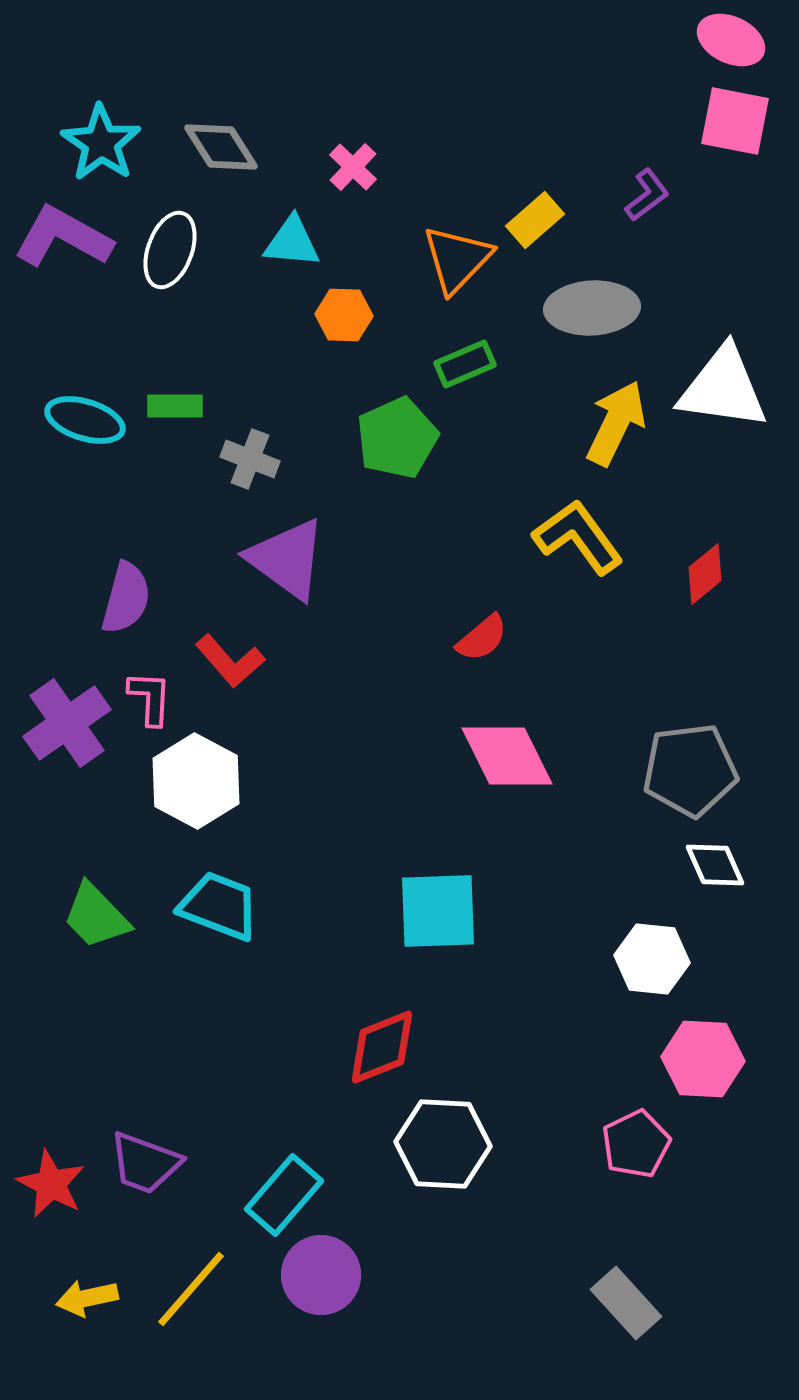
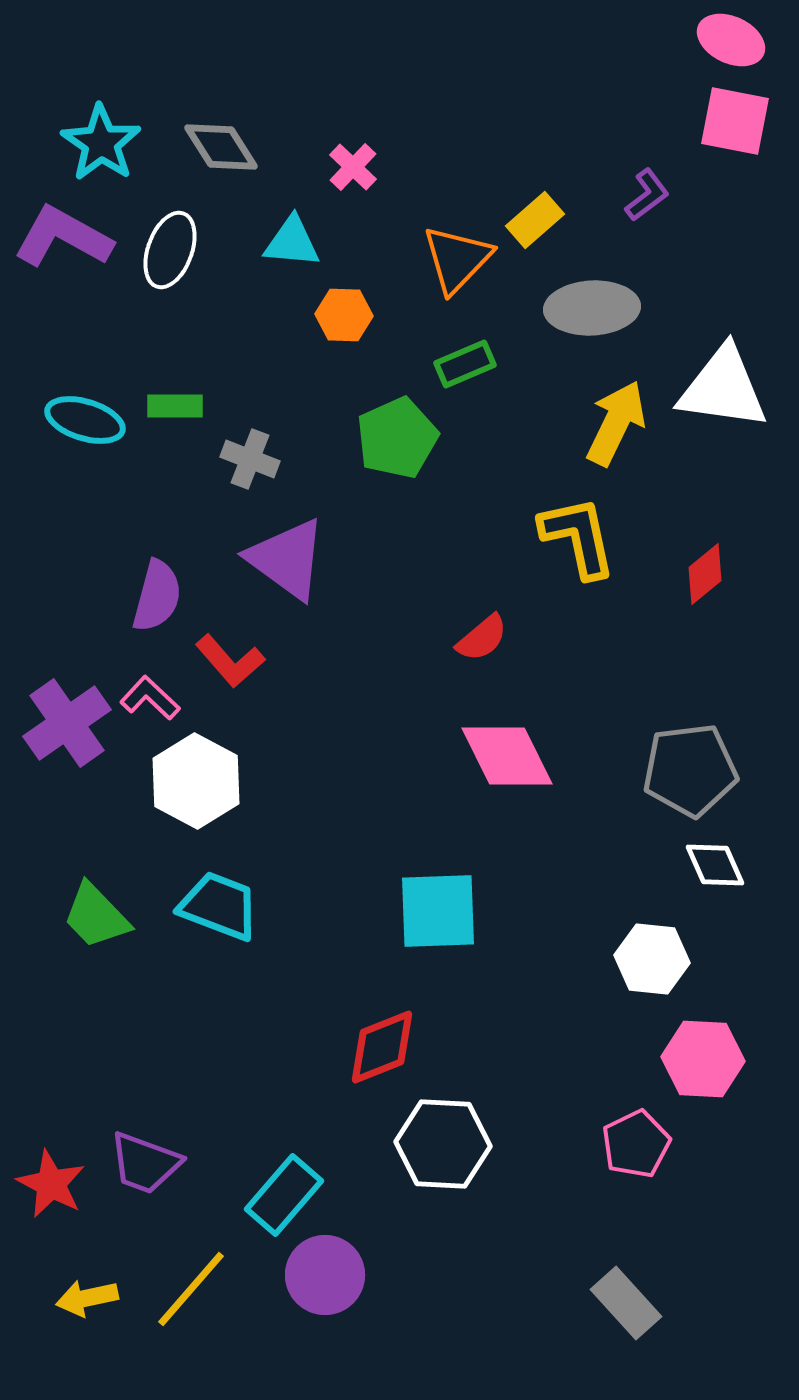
yellow L-shape at (578, 537): rotated 24 degrees clockwise
purple semicircle at (126, 598): moved 31 px right, 2 px up
pink L-shape at (150, 698): rotated 50 degrees counterclockwise
purple circle at (321, 1275): moved 4 px right
